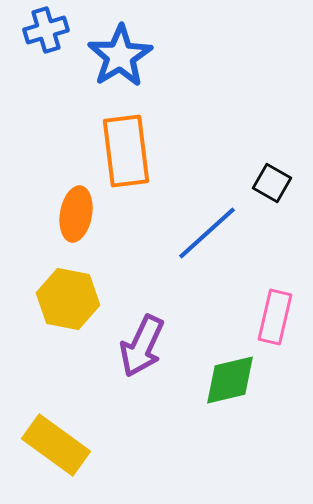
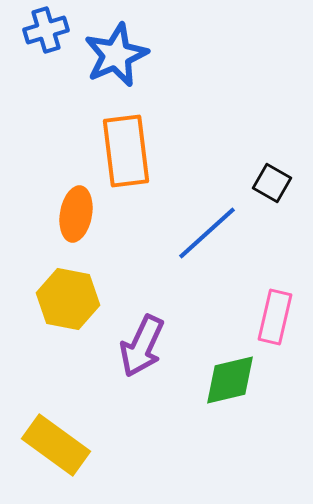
blue star: moved 4 px left, 1 px up; rotated 8 degrees clockwise
